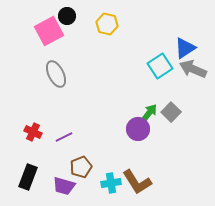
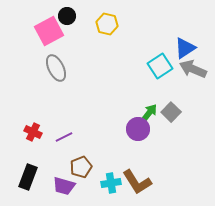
gray ellipse: moved 6 px up
